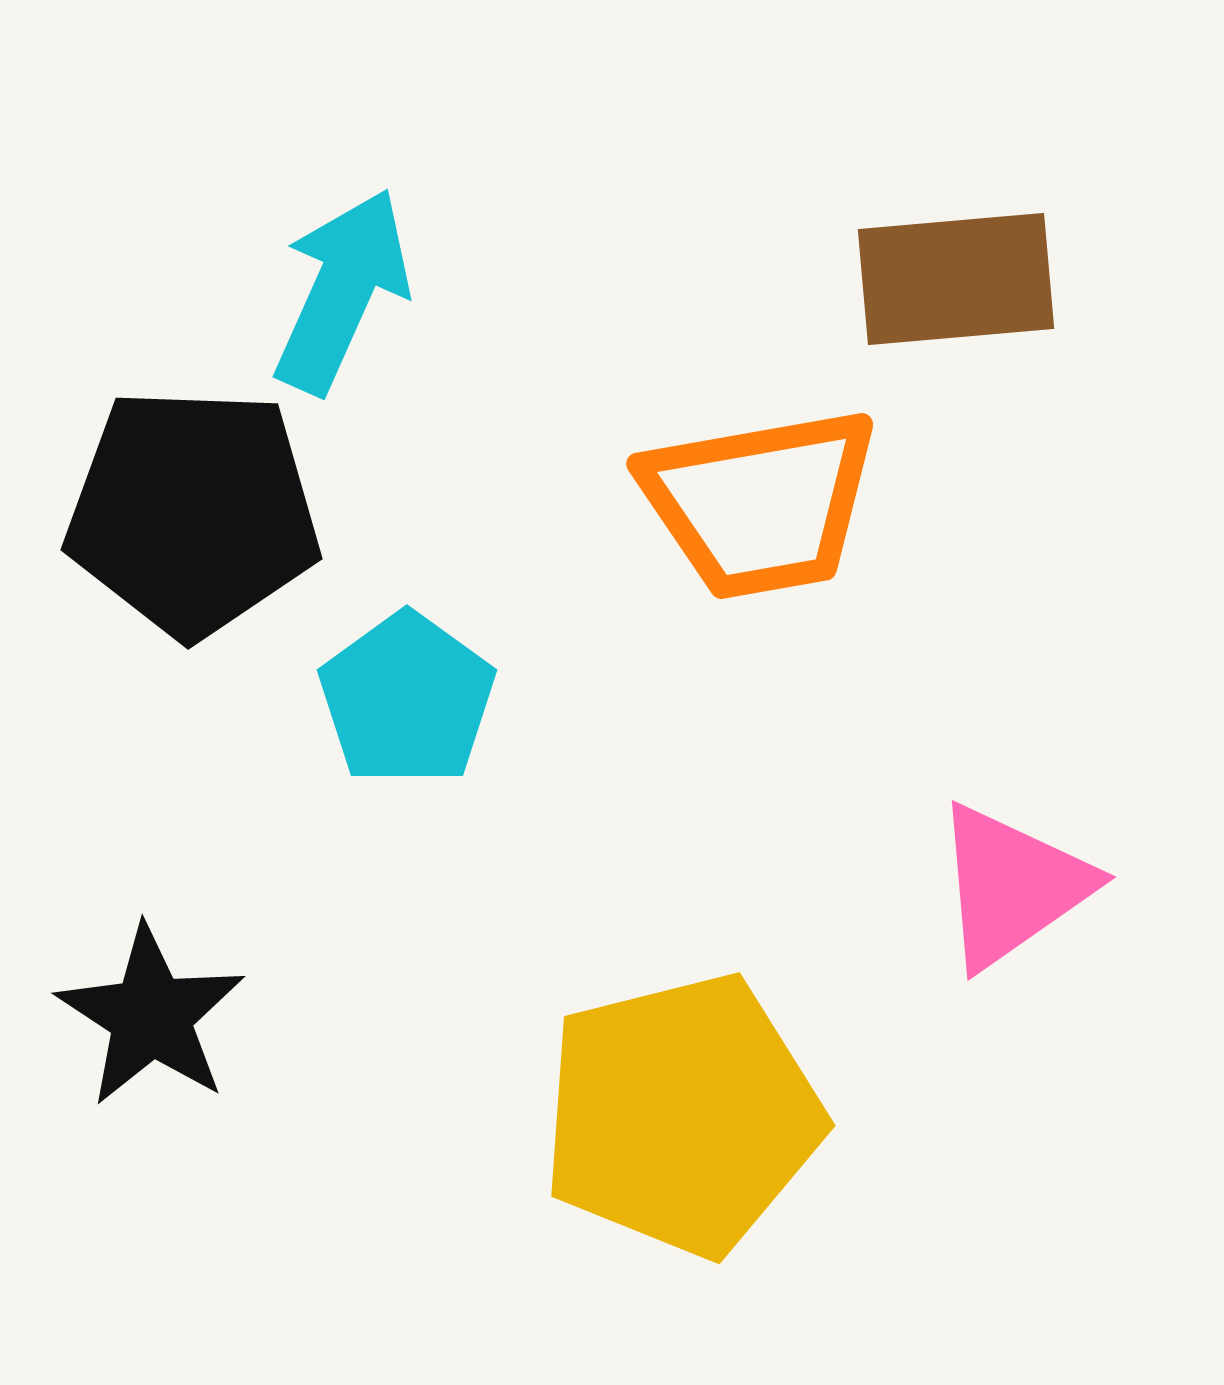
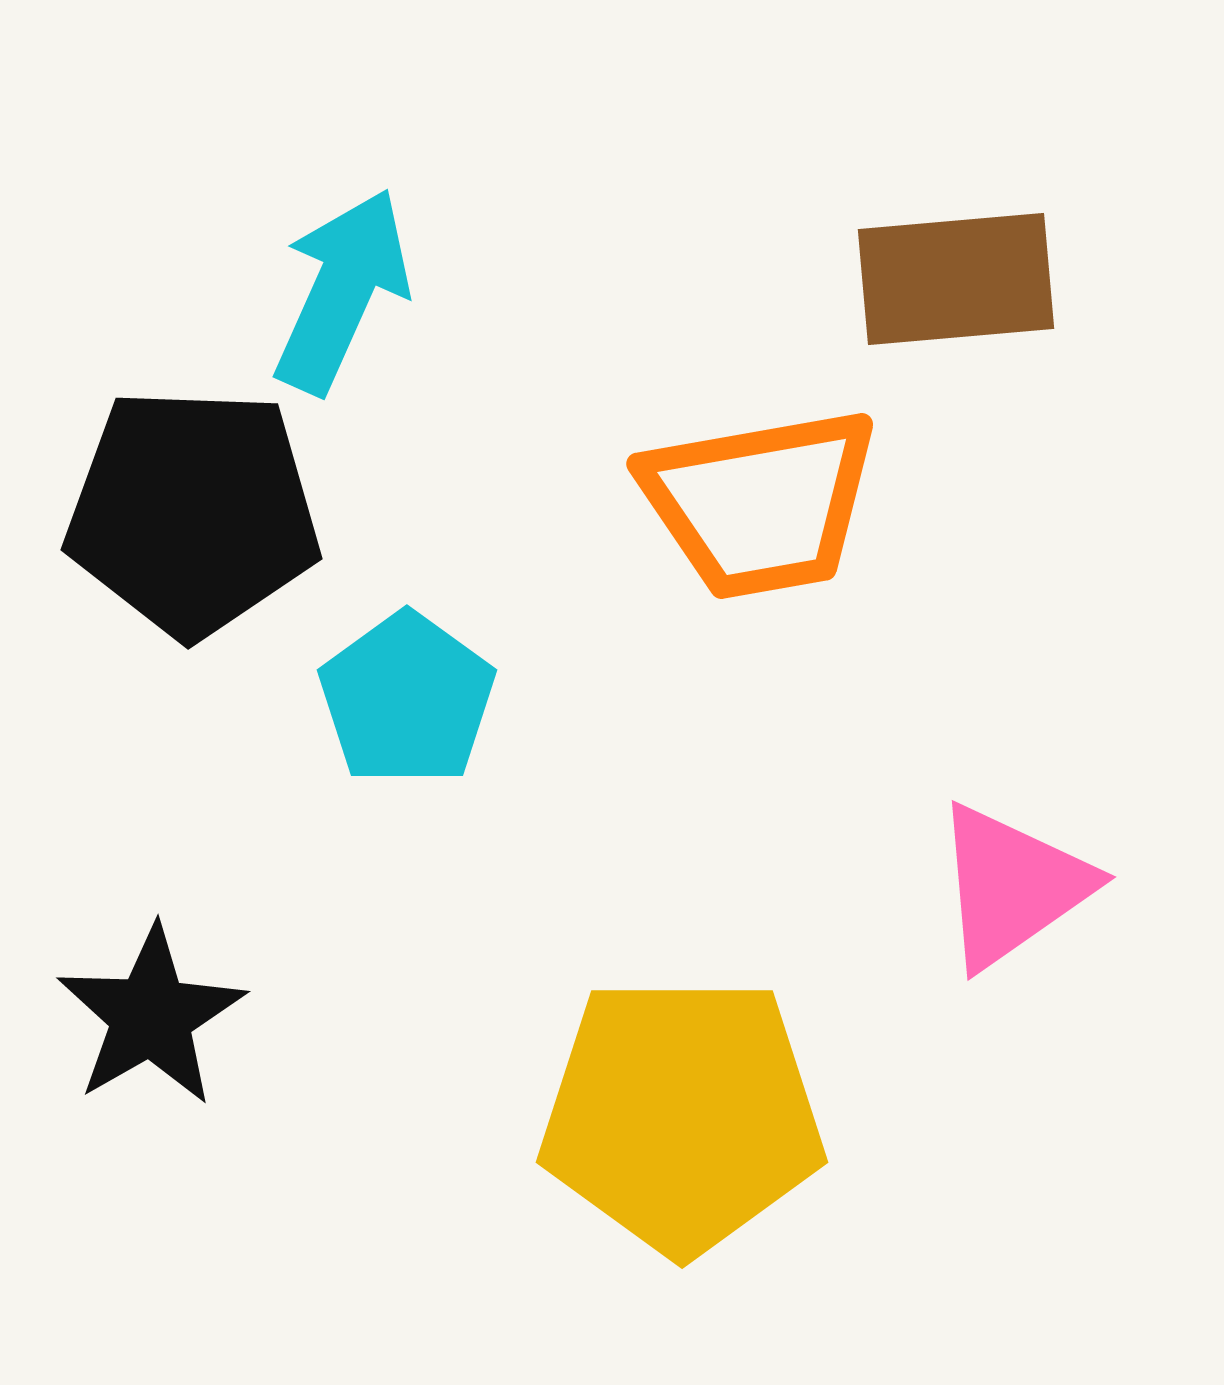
black star: rotated 9 degrees clockwise
yellow pentagon: rotated 14 degrees clockwise
